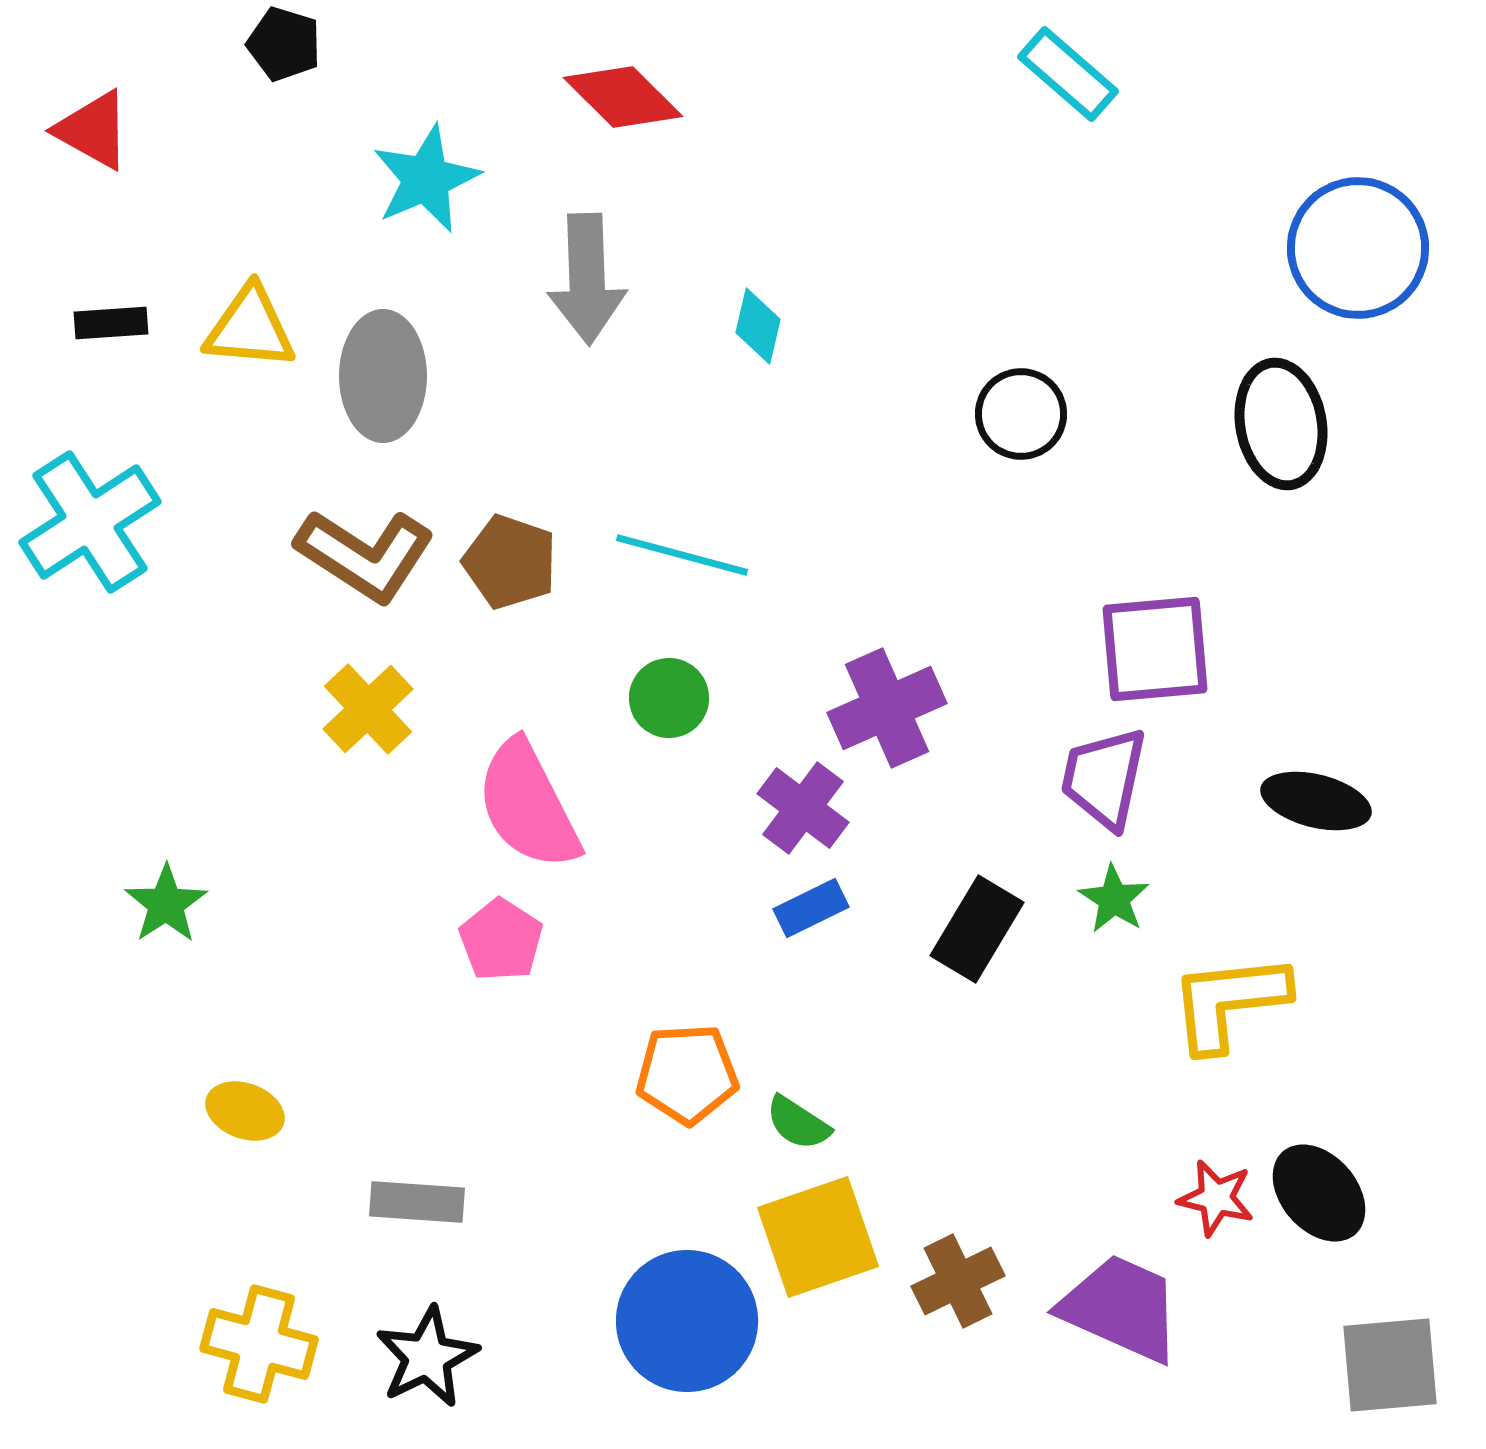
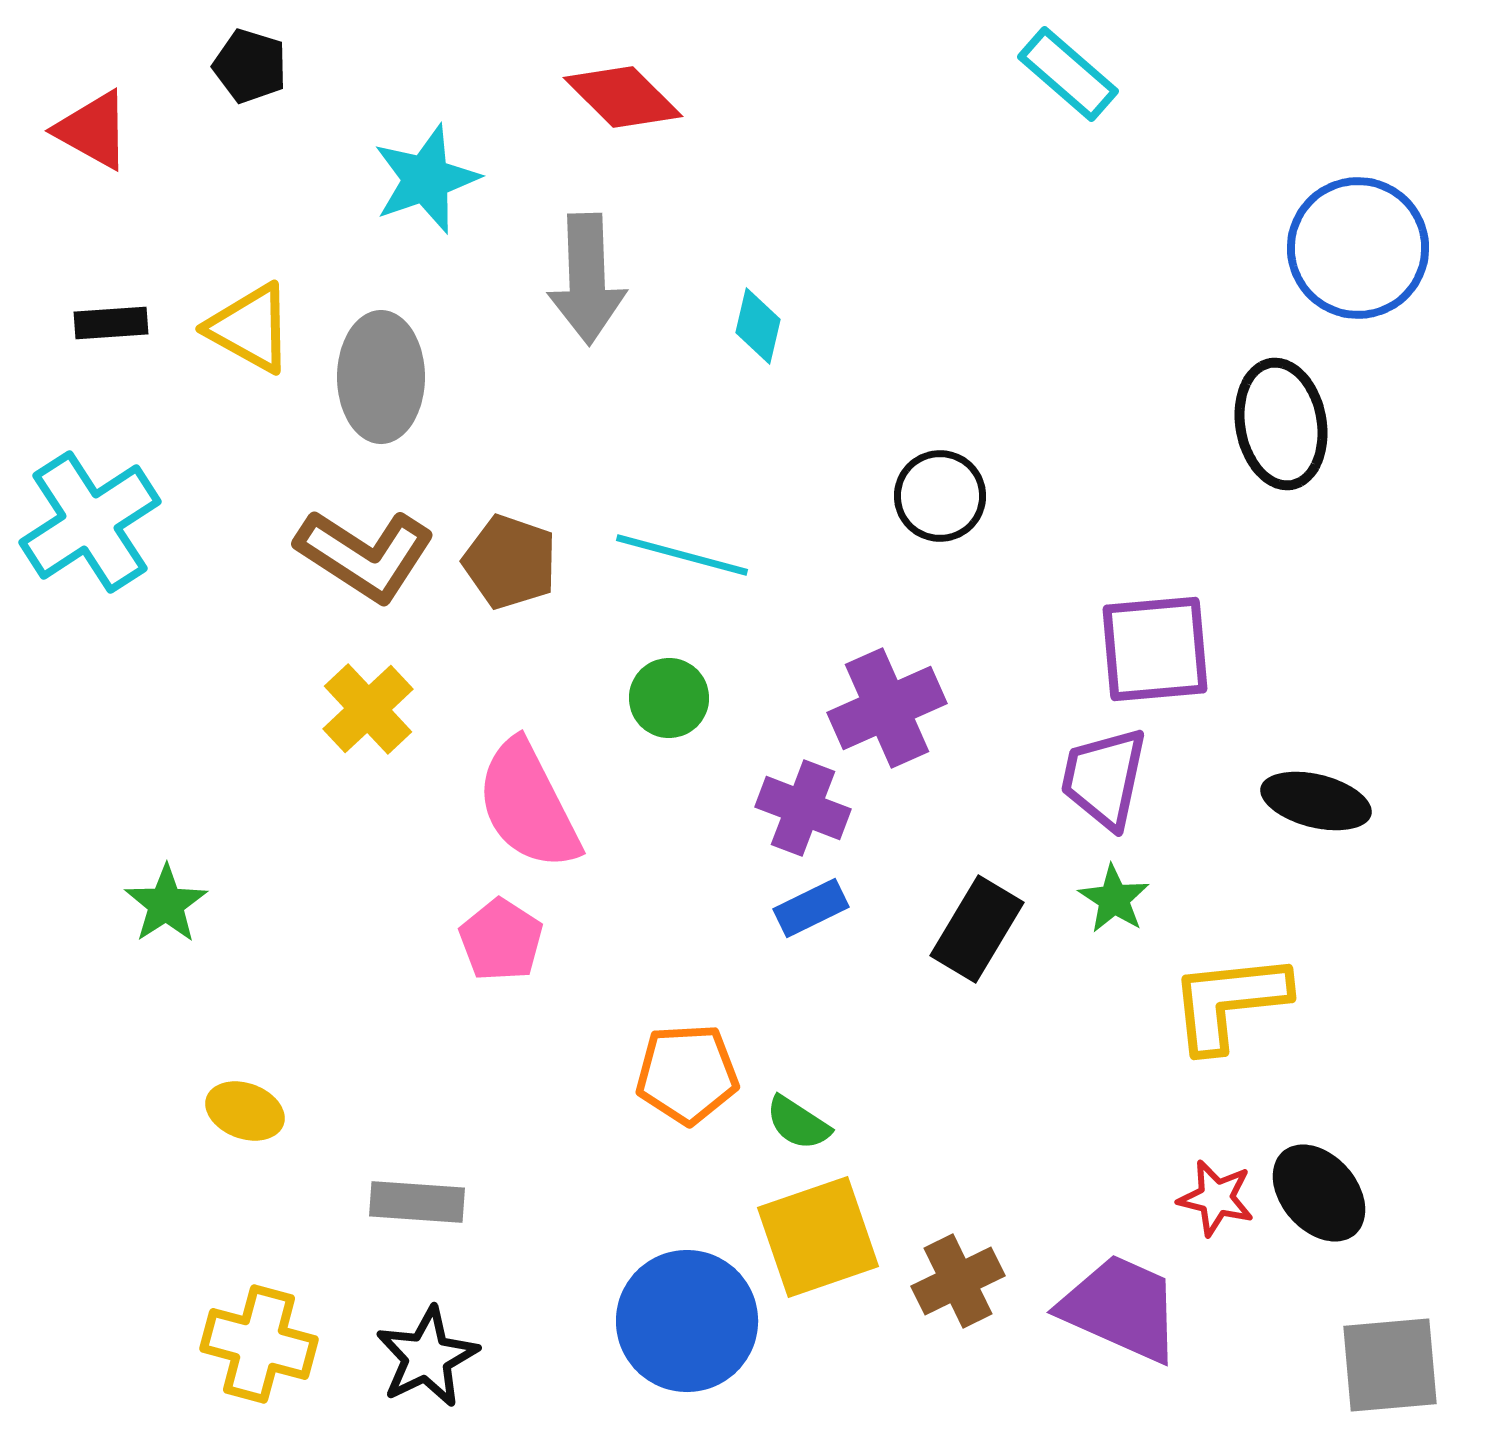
black pentagon at (284, 44): moved 34 px left, 22 px down
cyan star at (426, 179): rotated 4 degrees clockwise
yellow triangle at (250, 328): rotated 24 degrees clockwise
gray ellipse at (383, 376): moved 2 px left, 1 px down
black circle at (1021, 414): moved 81 px left, 82 px down
purple cross at (803, 808): rotated 16 degrees counterclockwise
